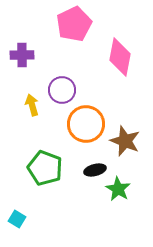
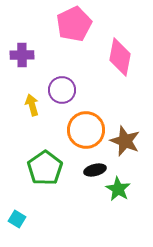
orange circle: moved 6 px down
green pentagon: rotated 16 degrees clockwise
